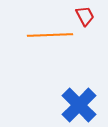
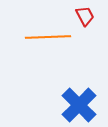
orange line: moved 2 px left, 2 px down
